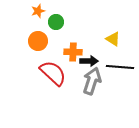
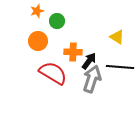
orange star: moved 1 px left
green circle: moved 1 px right, 1 px up
yellow triangle: moved 4 px right, 2 px up
black arrow: rotated 54 degrees counterclockwise
red semicircle: rotated 12 degrees counterclockwise
gray arrow: moved 2 px up
